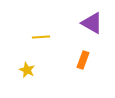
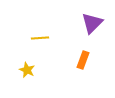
purple triangle: rotated 45 degrees clockwise
yellow line: moved 1 px left, 1 px down
